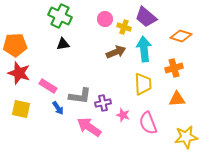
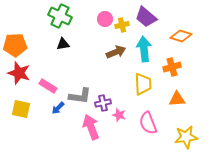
yellow cross: moved 2 px left, 2 px up; rotated 32 degrees counterclockwise
orange cross: moved 2 px left, 1 px up
blue arrow: rotated 80 degrees clockwise
pink star: moved 4 px left
pink arrow: moved 2 px right; rotated 35 degrees clockwise
